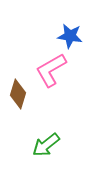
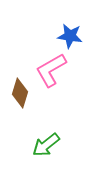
brown diamond: moved 2 px right, 1 px up
